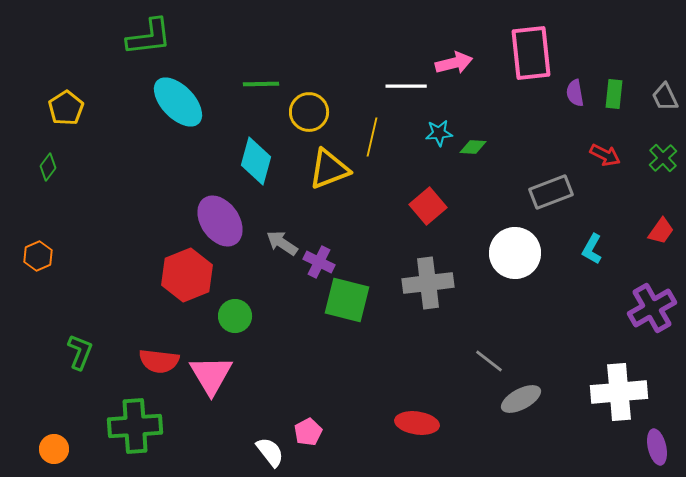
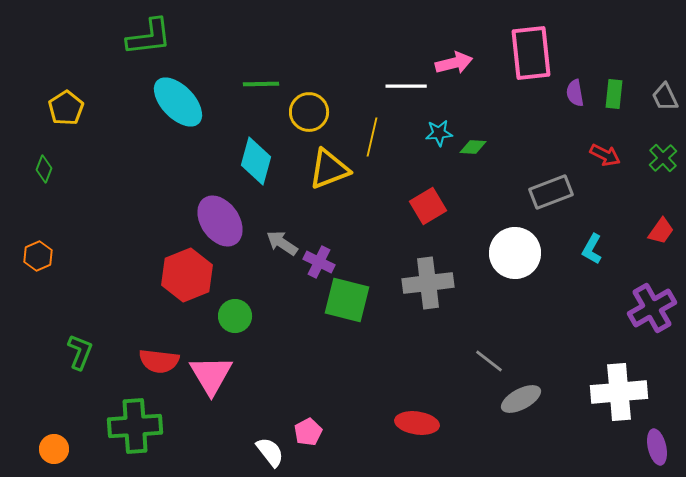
green diamond at (48, 167): moved 4 px left, 2 px down; rotated 16 degrees counterclockwise
red square at (428, 206): rotated 9 degrees clockwise
